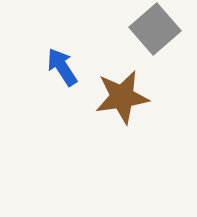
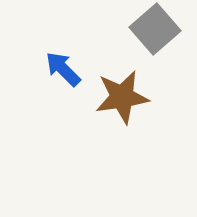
blue arrow: moved 1 px right, 2 px down; rotated 12 degrees counterclockwise
